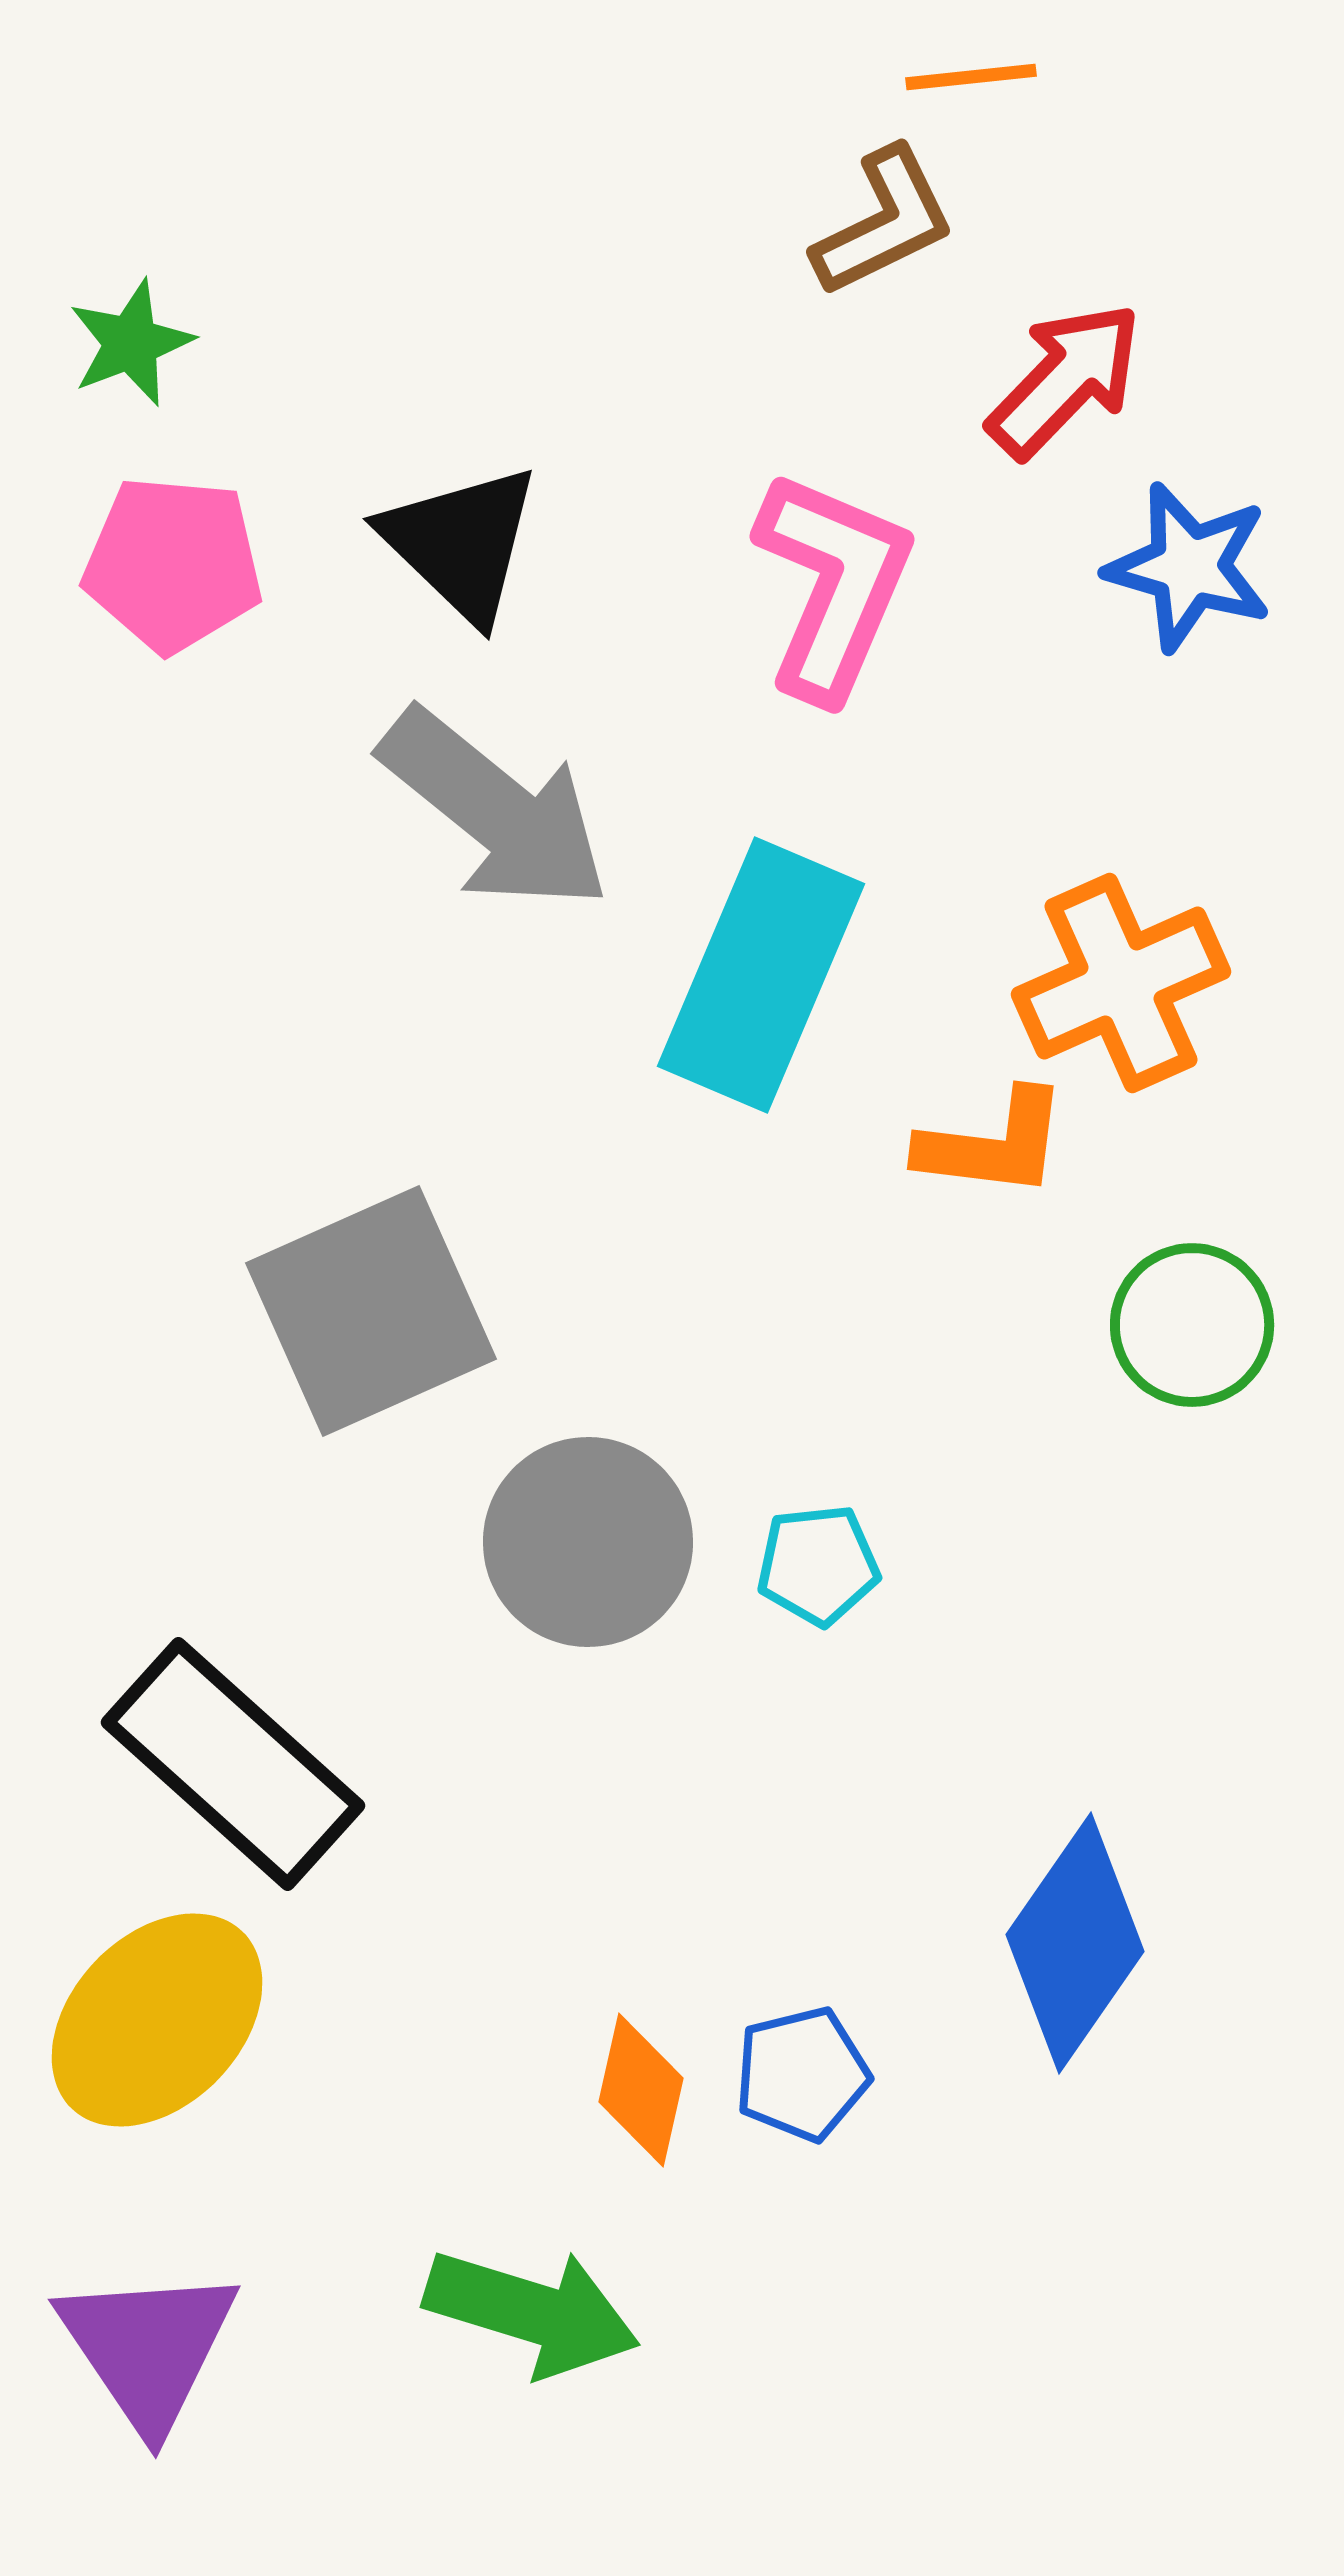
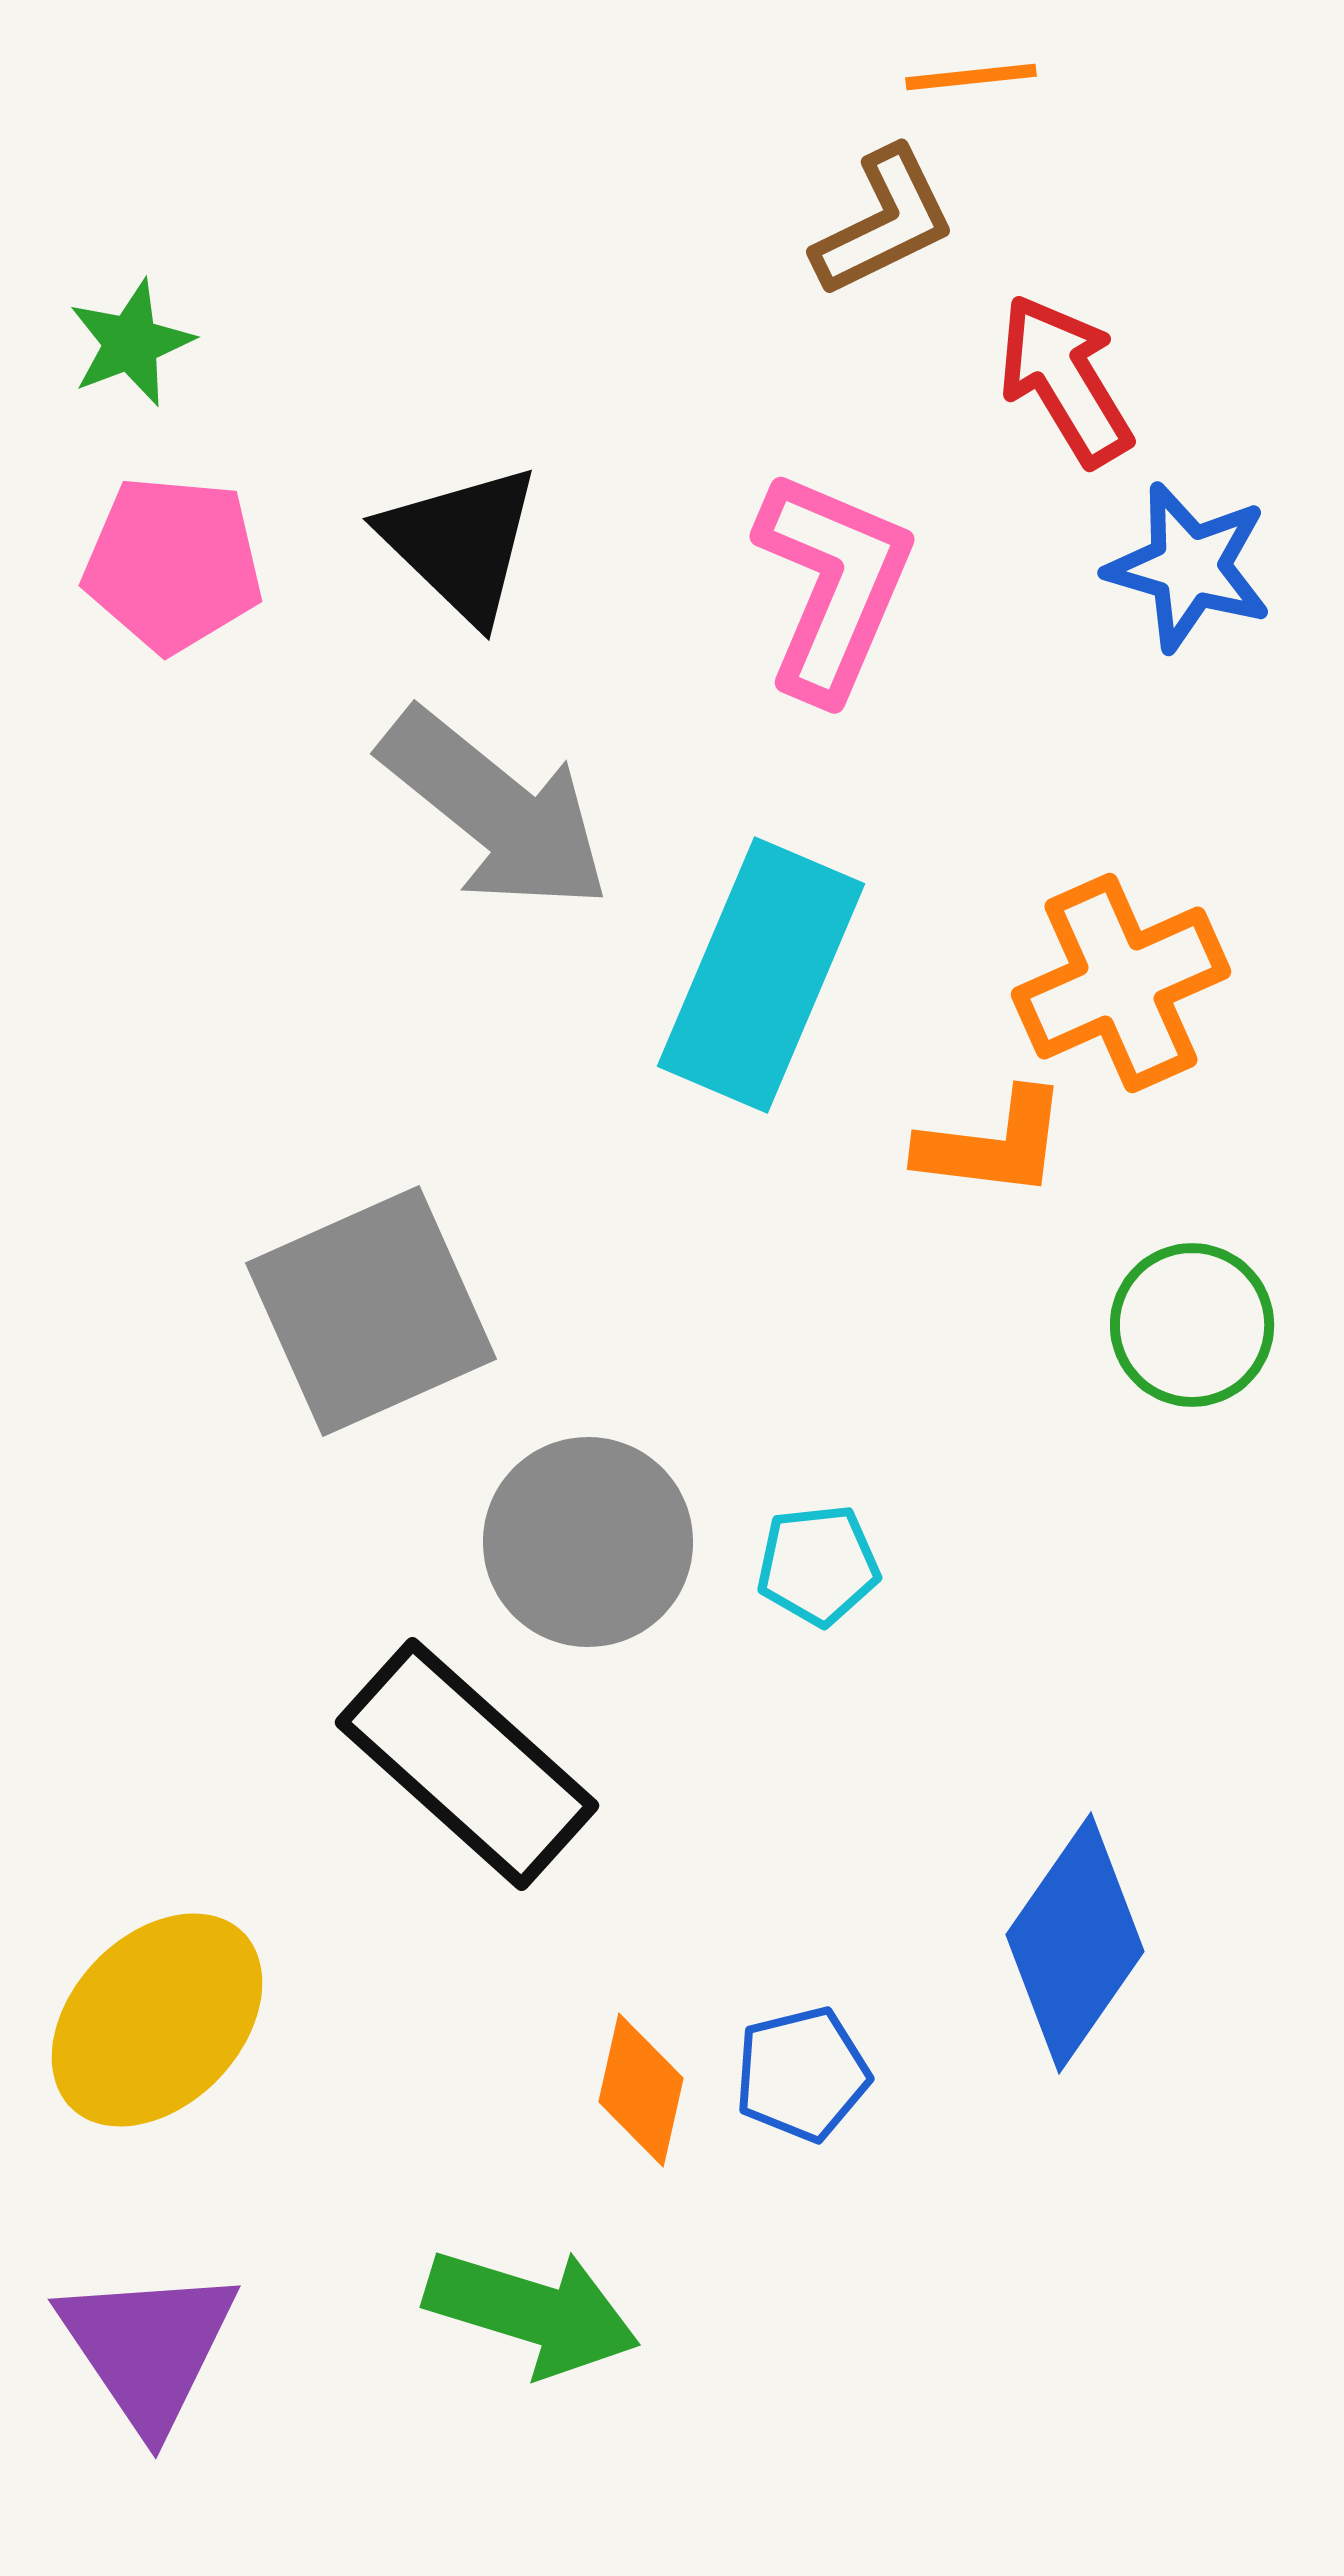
red arrow: rotated 75 degrees counterclockwise
black rectangle: moved 234 px right
